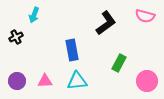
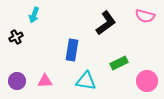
blue rectangle: rotated 20 degrees clockwise
green rectangle: rotated 36 degrees clockwise
cyan triangle: moved 9 px right; rotated 15 degrees clockwise
